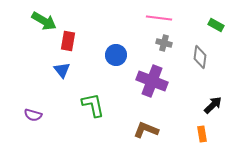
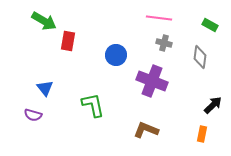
green rectangle: moved 6 px left
blue triangle: moved 17 px left, 18 px down
orange rectangle: rotated 21 degrees clockwise
